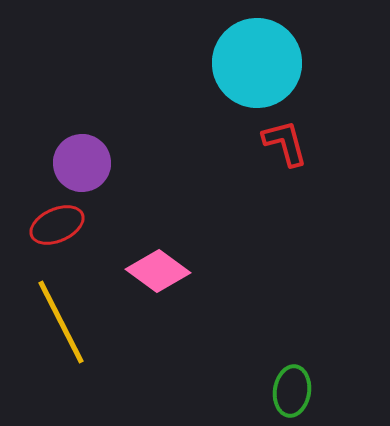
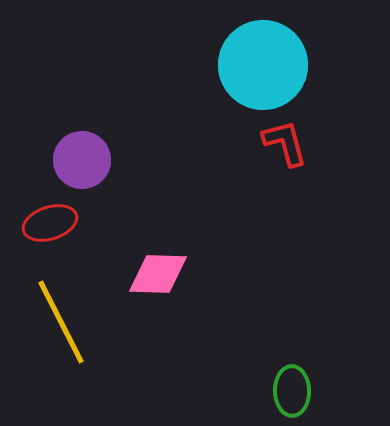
cyan circle: moved 6 px right, 2 px down
purple circle: moved 3 px up
red ellipse: moved 7 px left, 2 px up; rotated 6 degrees clockwise
pink diamond: moved 3 px down; rotated 34 degrees counterclockwise
green ellipse: rotated 9 degrees counterclockwise
